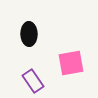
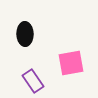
black ellipse: moved 4 px left
